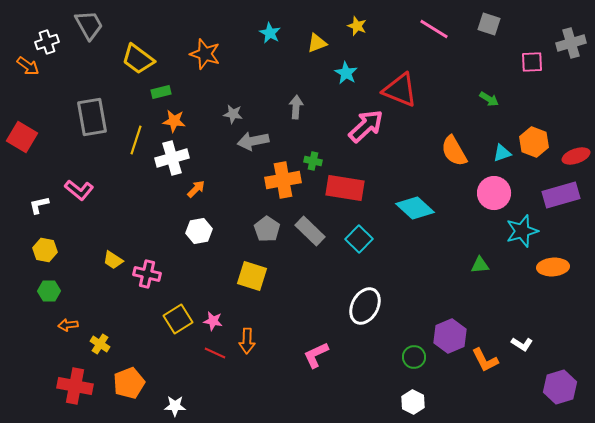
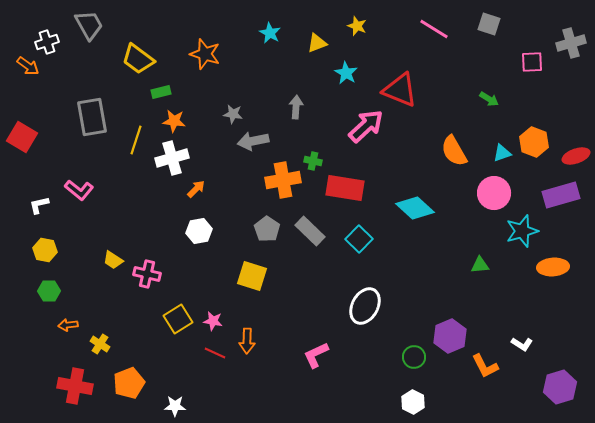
orange L-shape at (485, 360): moved 6 px down
